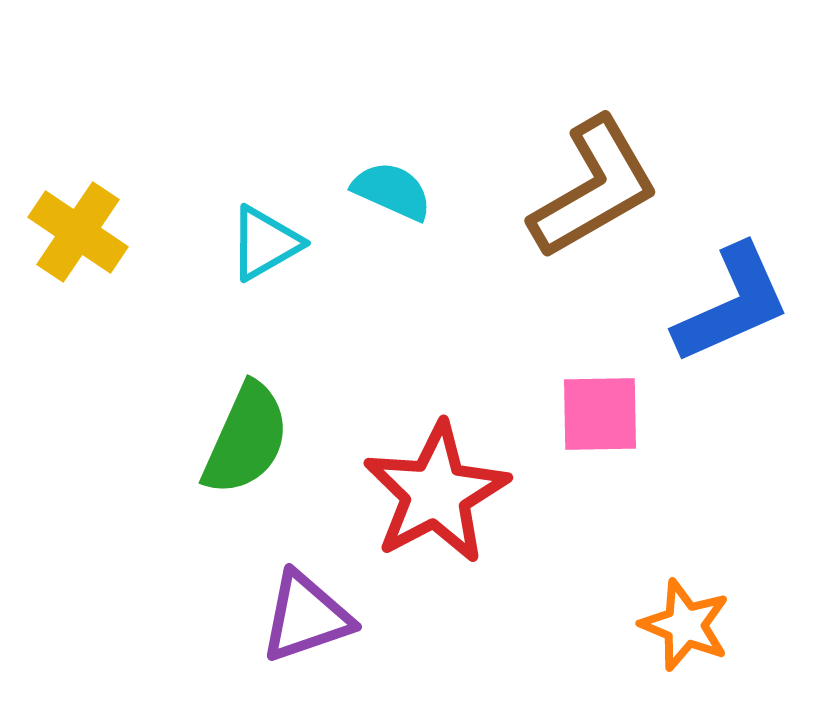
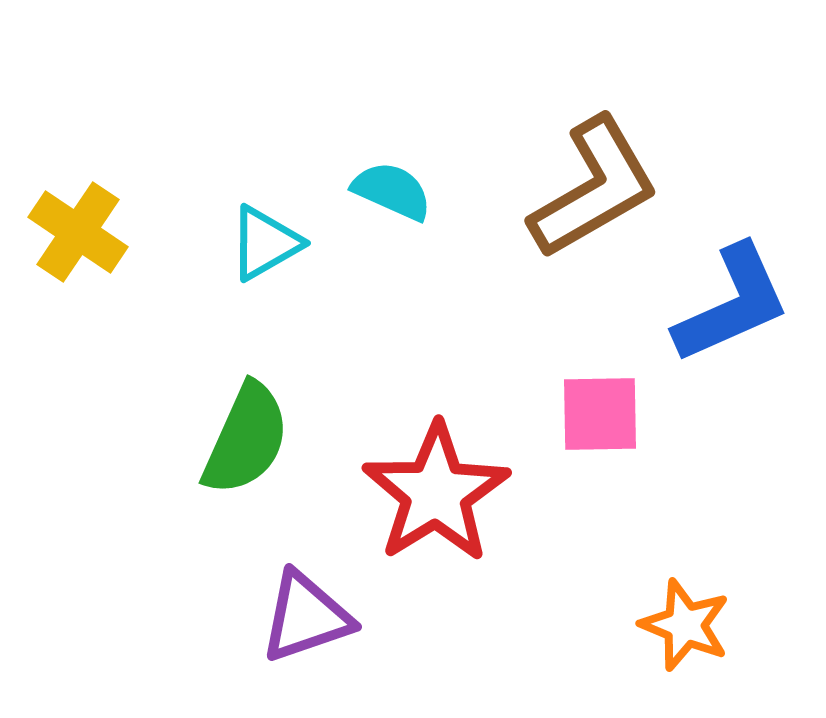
red star: rotated 4 degrees counterclockwise
